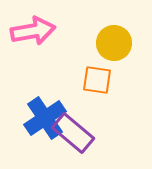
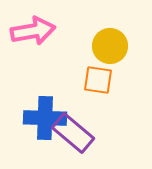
yellow circle: moved 4 px left, 3 px down
orange square: moved 1 px right
blue cross: rotated 36 degrees clockwise
